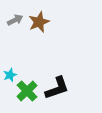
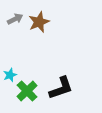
gray arrow: moved 1 px up
black L-shape: moved 4 px right
